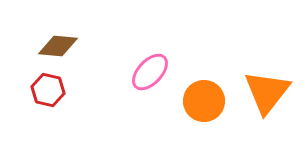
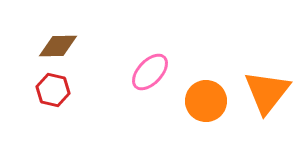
brown diamond: rotated 6 degrees counterclockwise
red hexagon: moved 5 px right
orange circle: moved 2 px right
